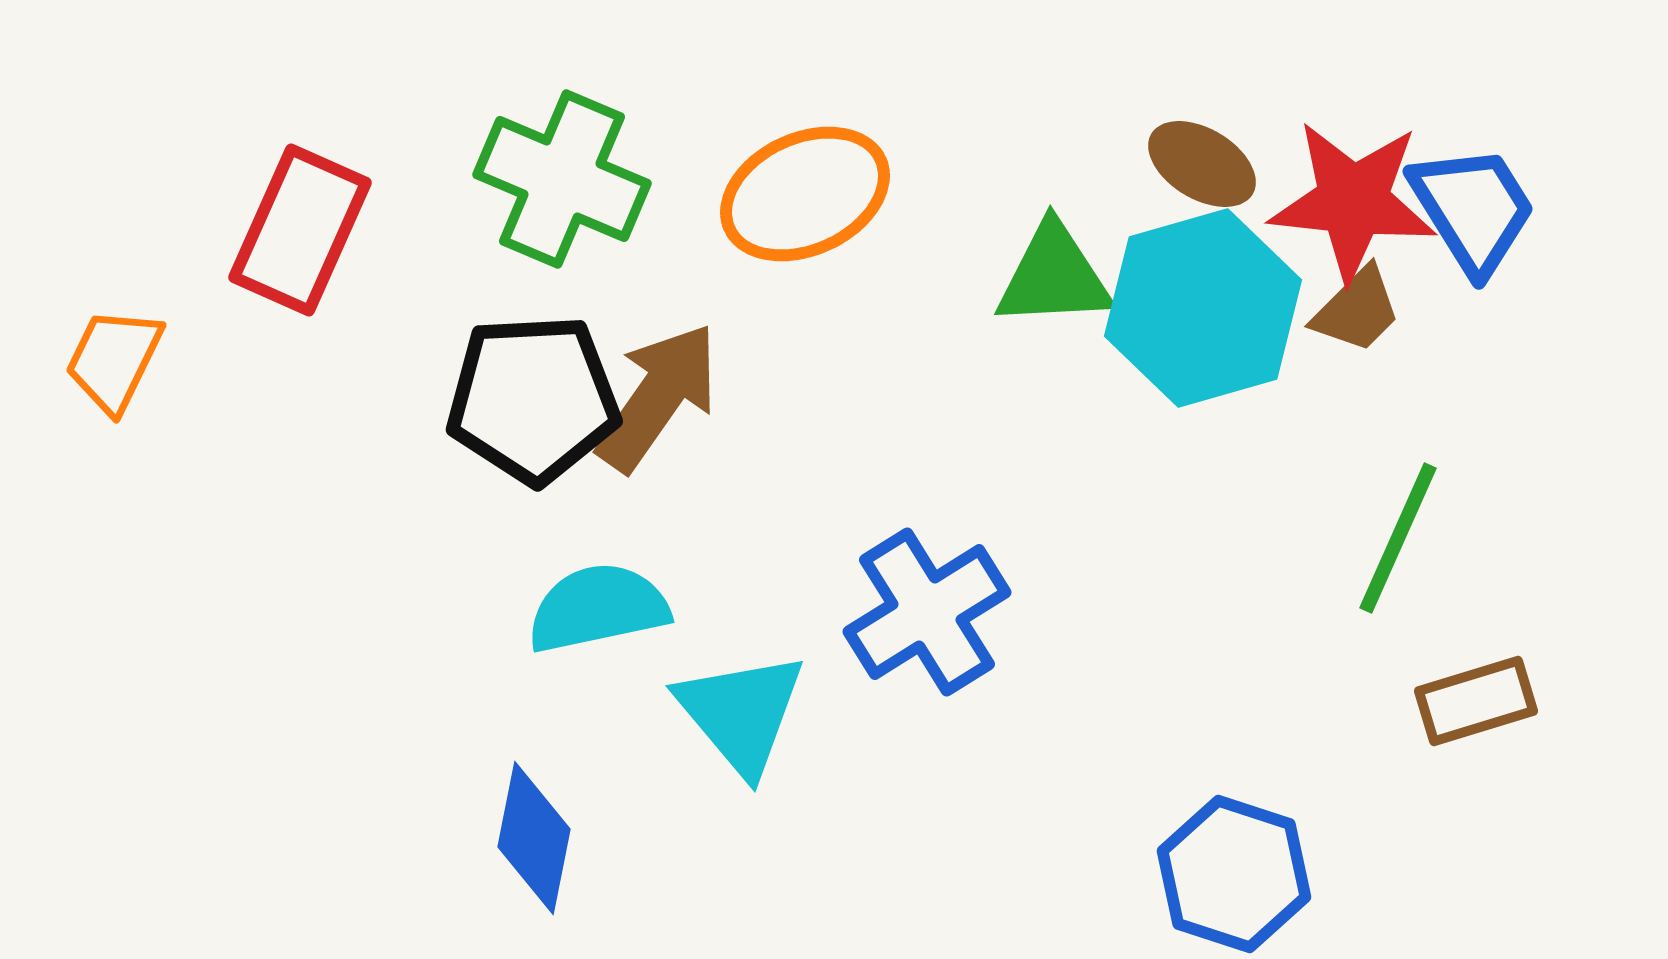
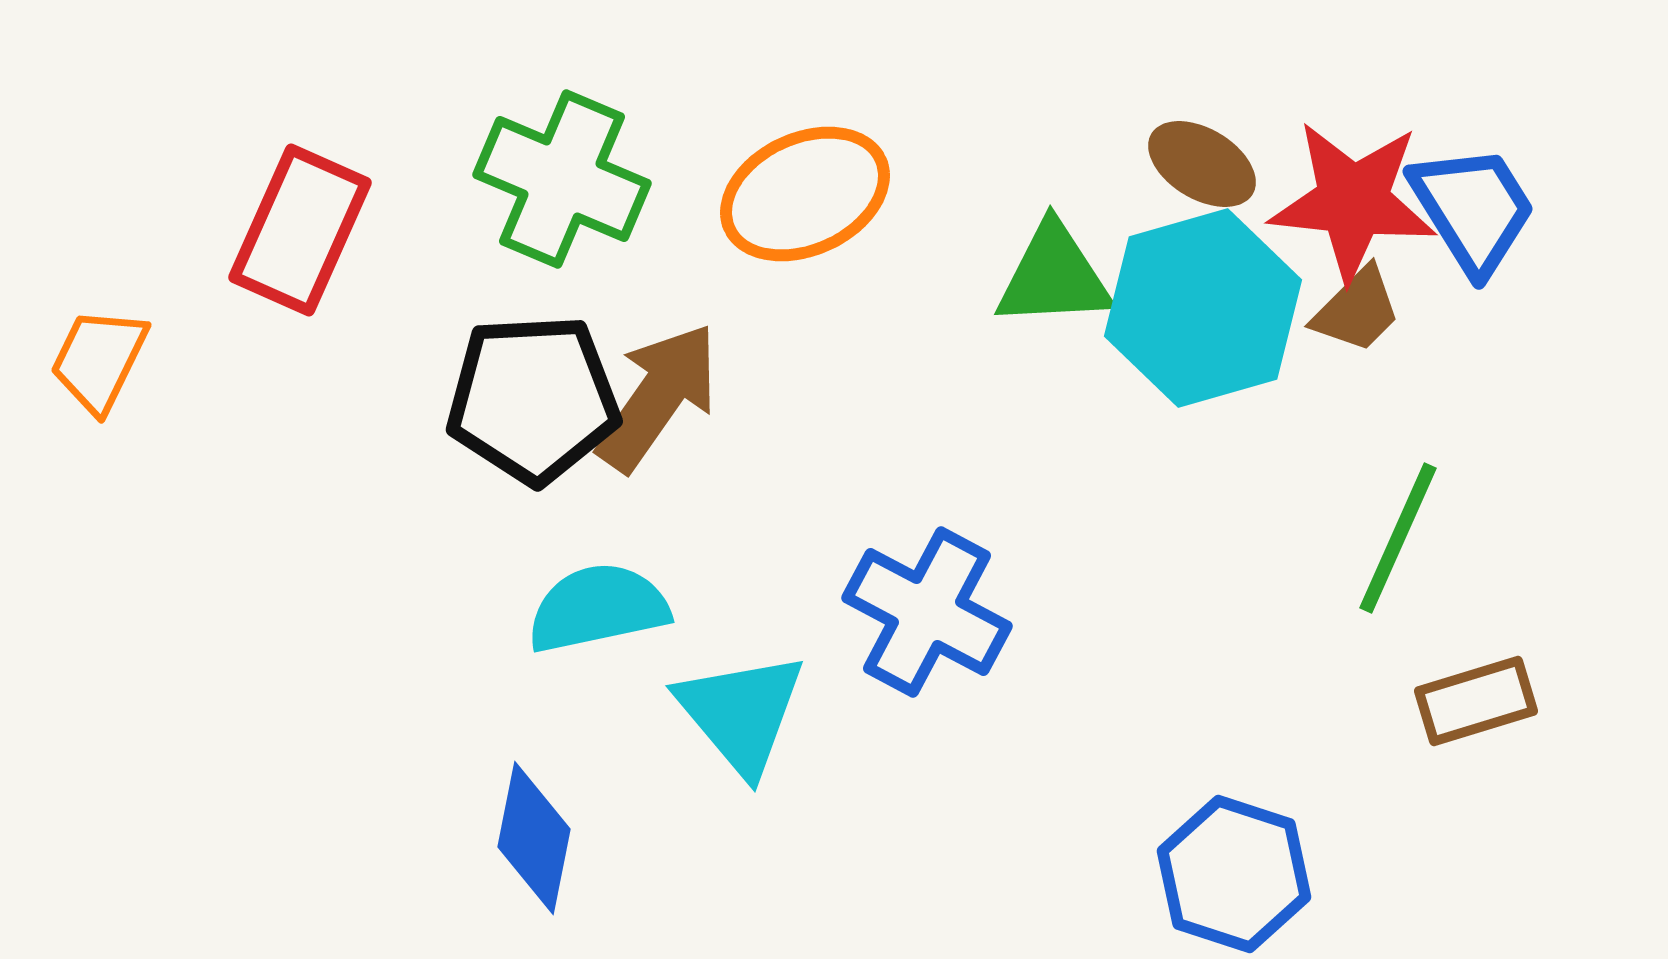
orange trapezoid: moved 15 px left
blue cross: rotated 30 degrees counterclockwise
